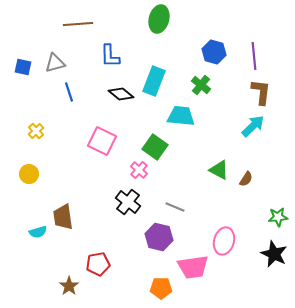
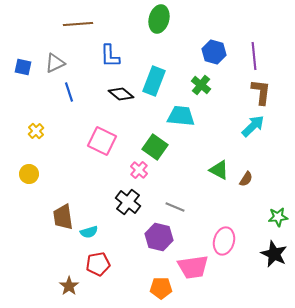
gray triangle: rotated 10 degrees counterclockwise
cyan semicircle: moved 51 px right
